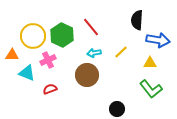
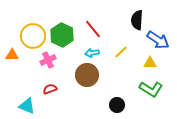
red line: moved 2 px right, 2 px down
blue arrow: rotated 25 degrees clockwise
cyan arrow: moved 2 px left
cyan triangle: moved 33 px down
green L-shape: rotated 20 degrees counterclockwise
black circle: moved 4 px up
